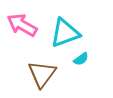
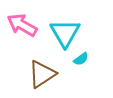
cyan triangle: rotated 40 degrees counterclockwise
brown triangle: rotated 20 degrees clockwise
